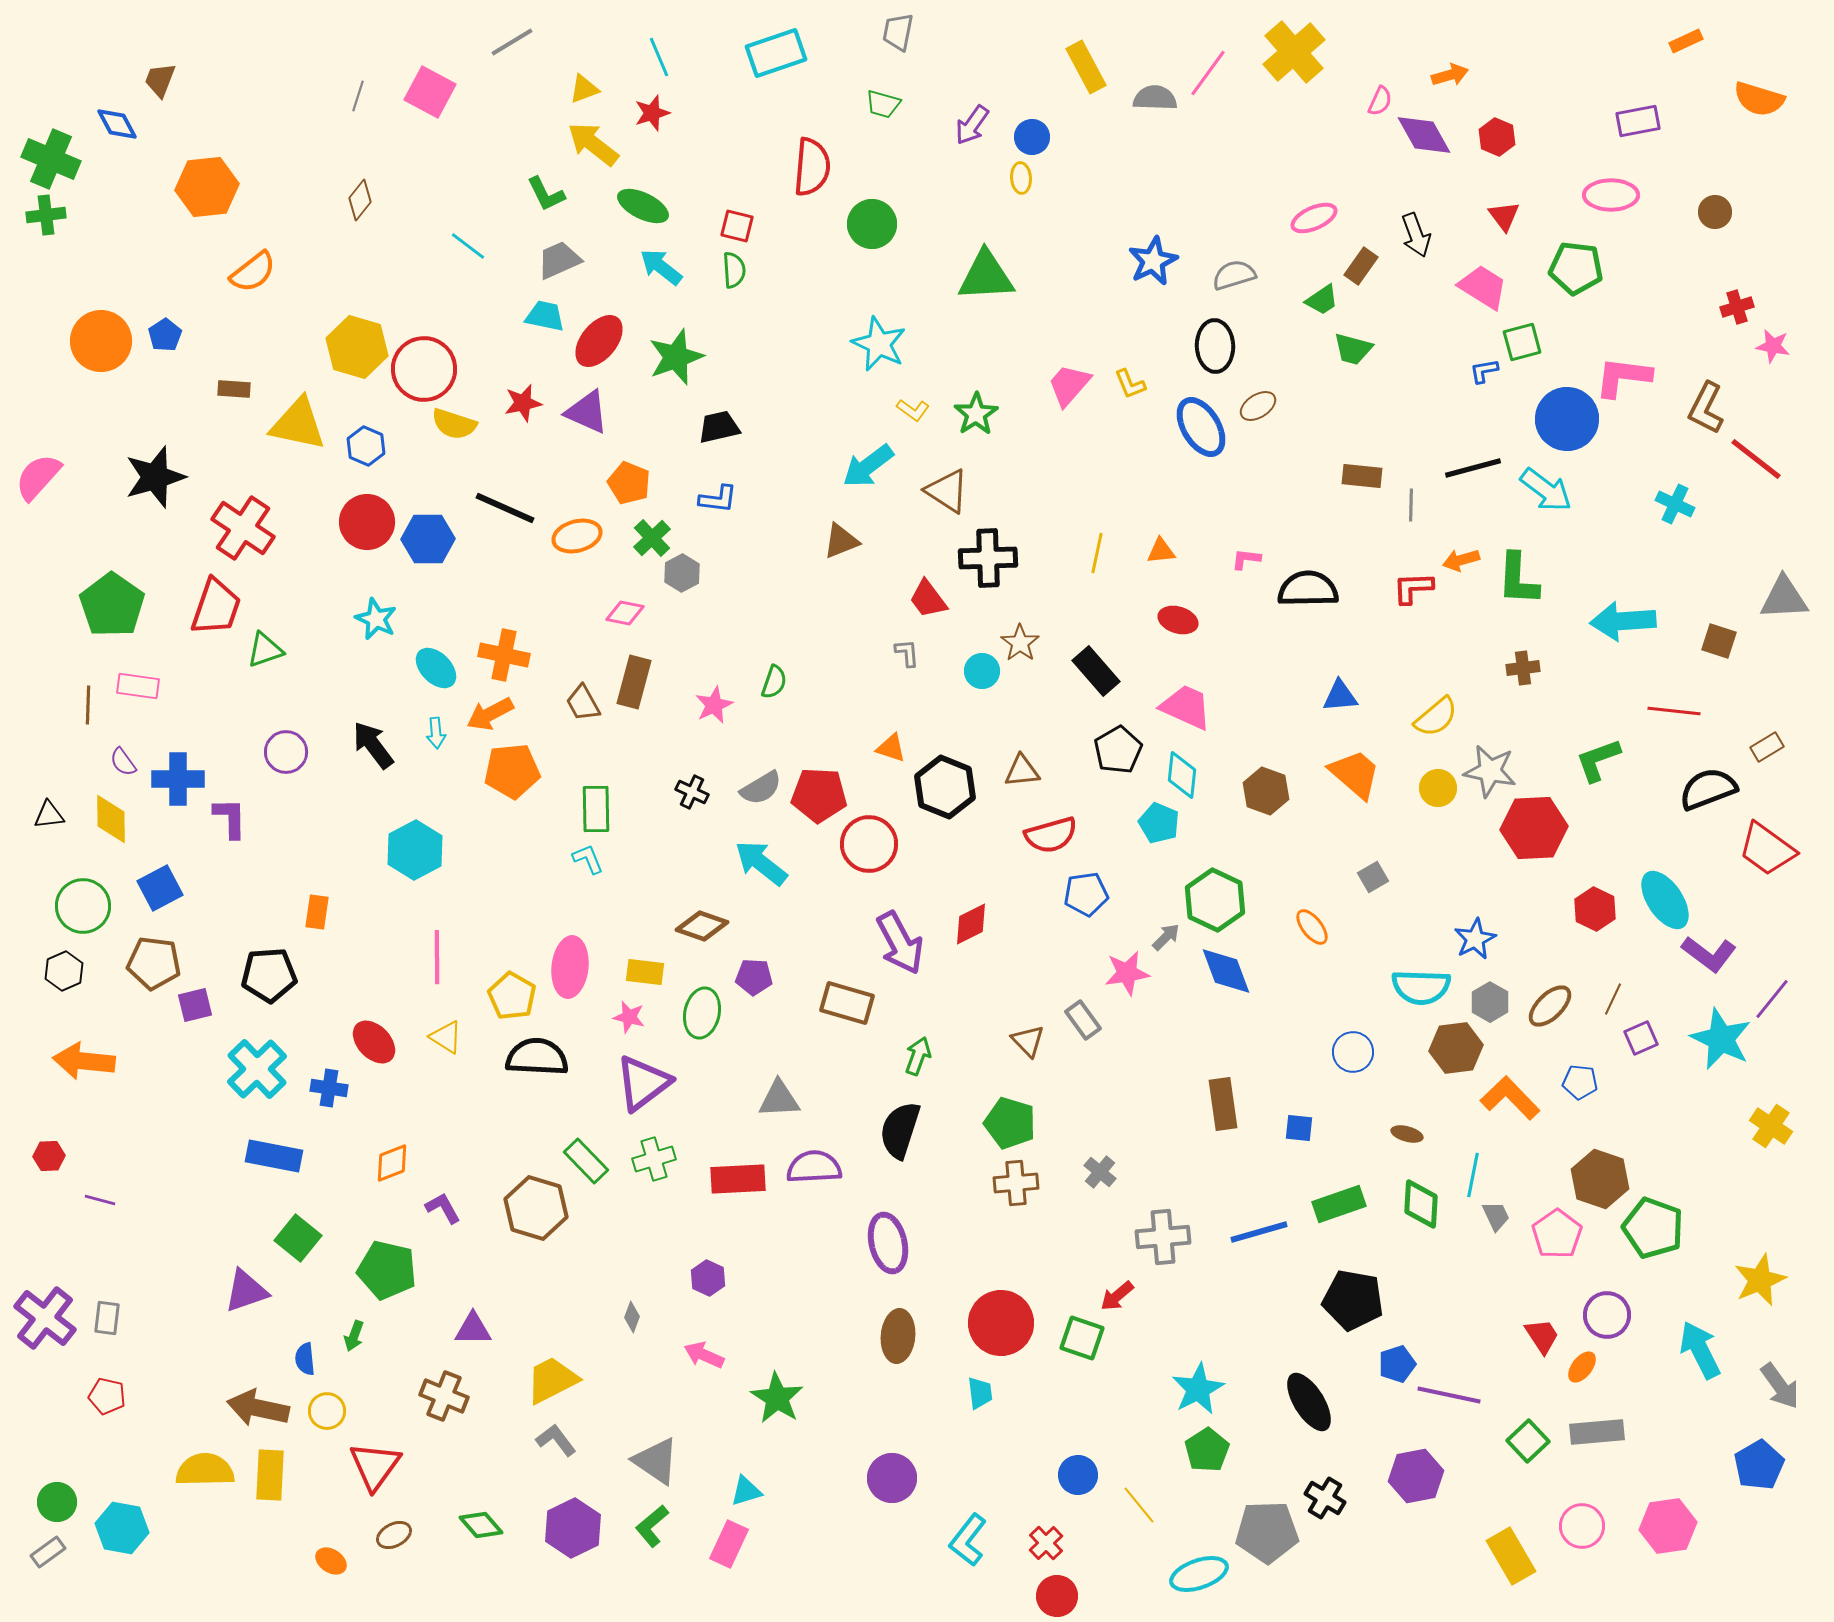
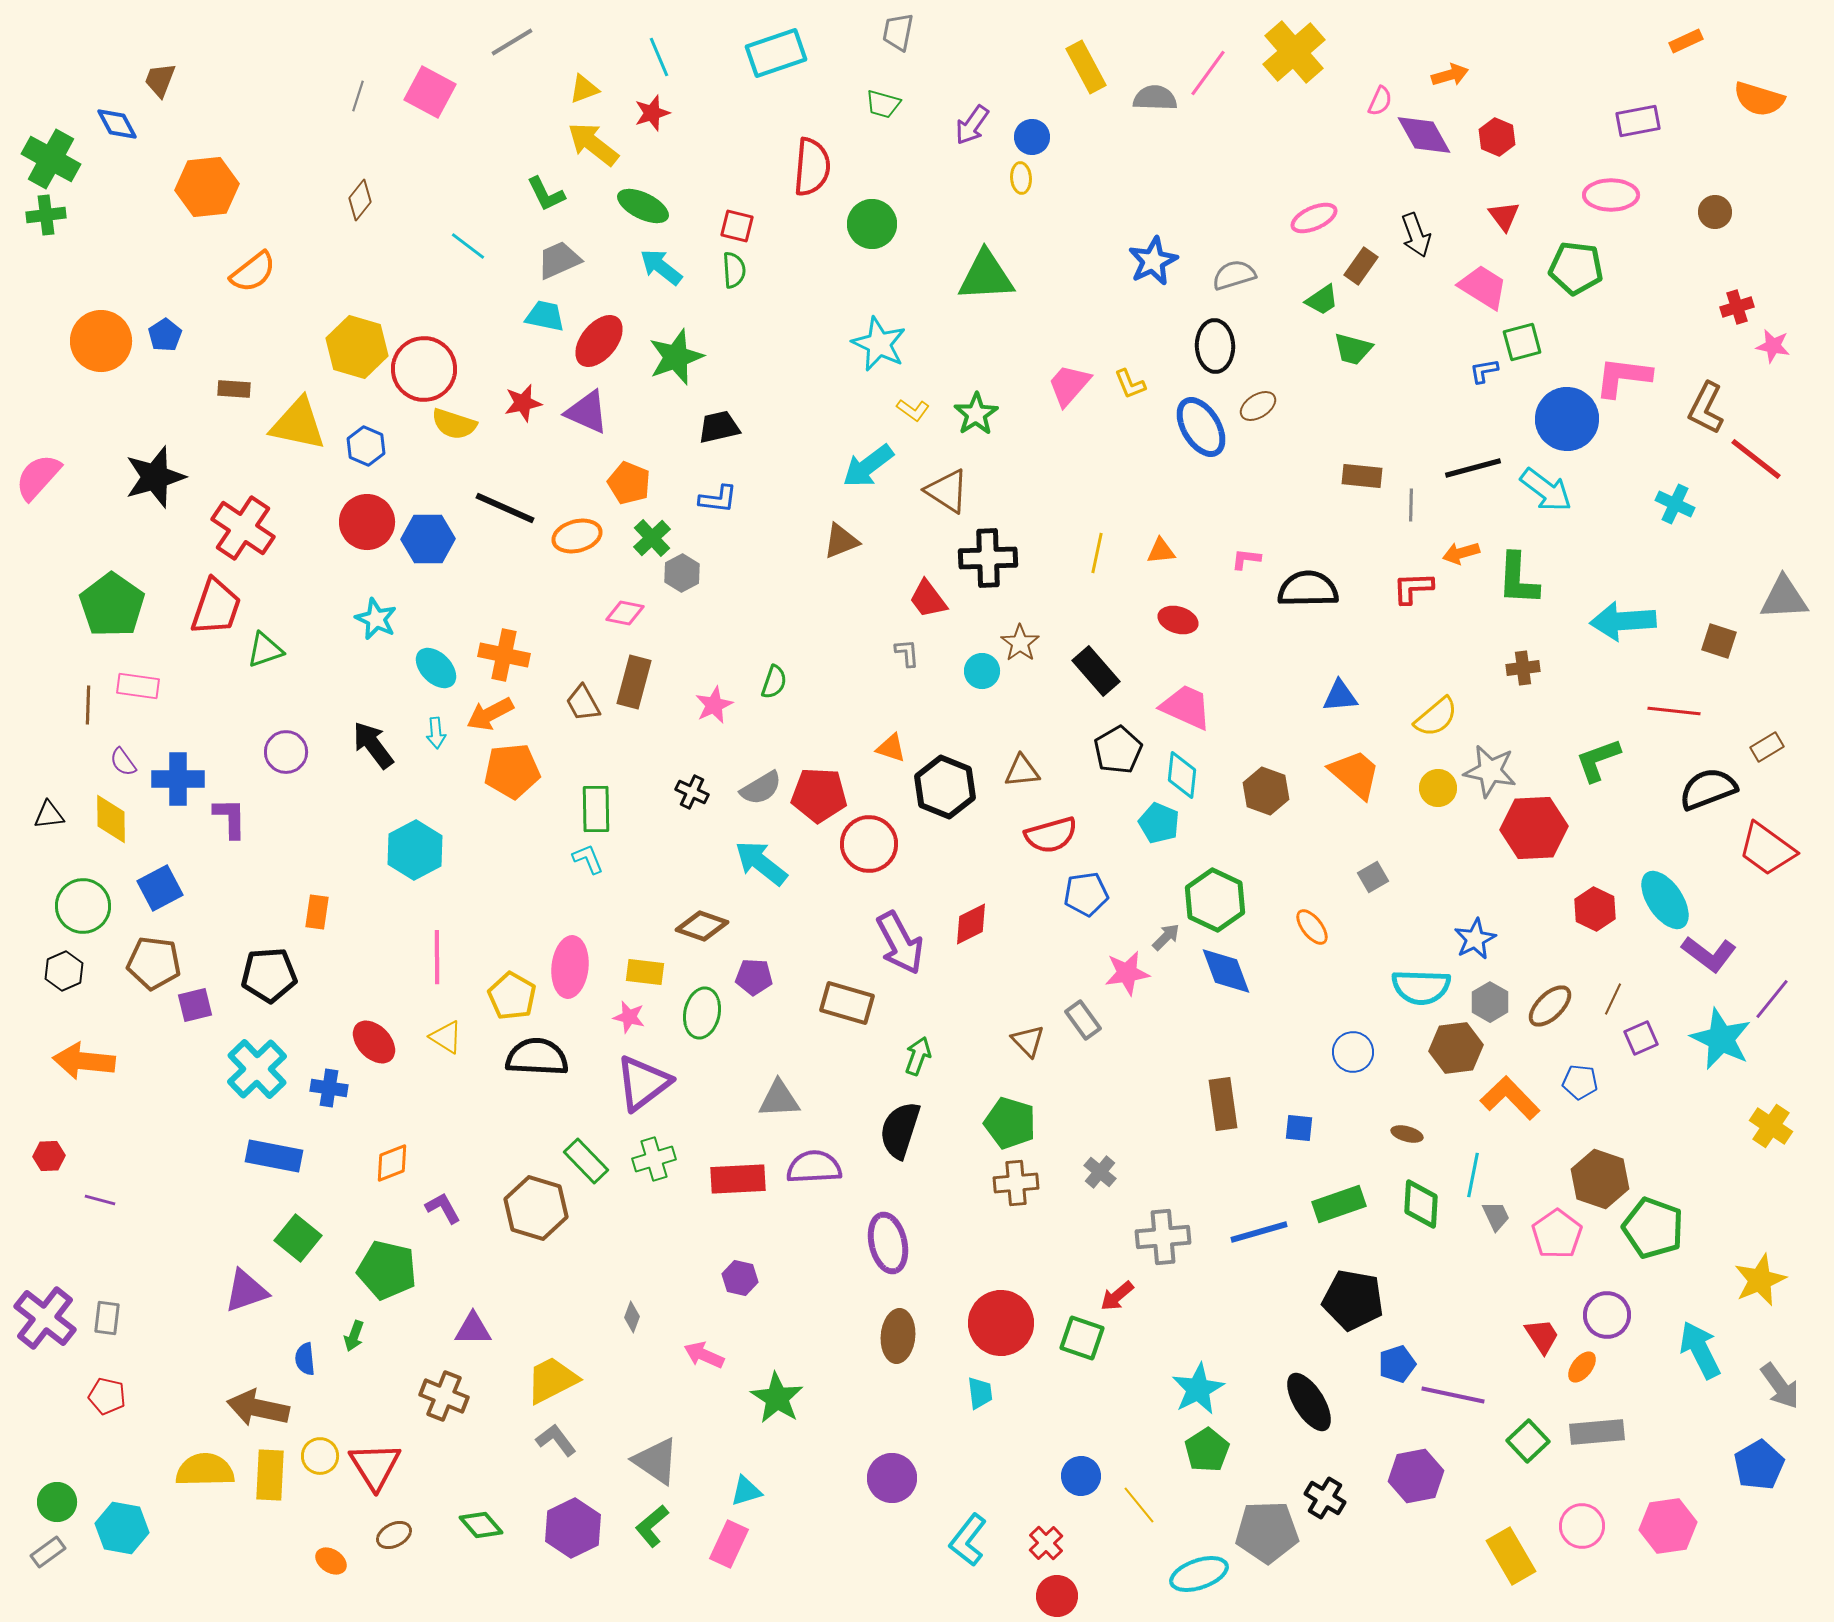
green cross at (51, 159): rotated 6 degrees clockwise
orange arrow at (1461, 560): moved 7 px up
purple hexagon at (708, 1278): moved 32 px right; rotated 12 degrees counterclockwise
purple line at (1449, 1395): moved 4 px right
yellow circle at (327, 1411): moved 7 px left, 45 px down
red triangle at (375, 1466): rotated 8 degrees counterclockwise
blue circle at (1078, 1475): moved 3 px right, 1 px down
